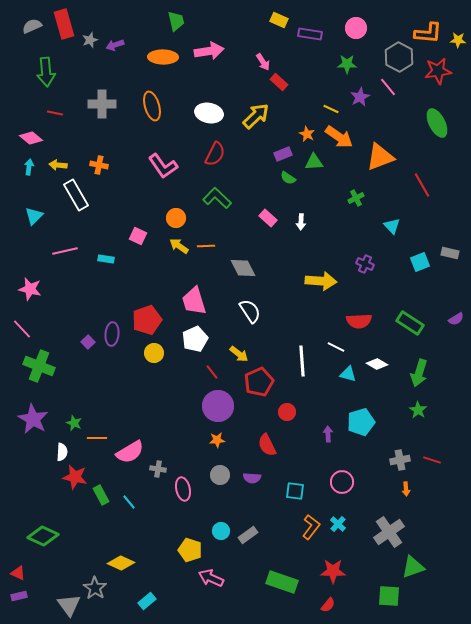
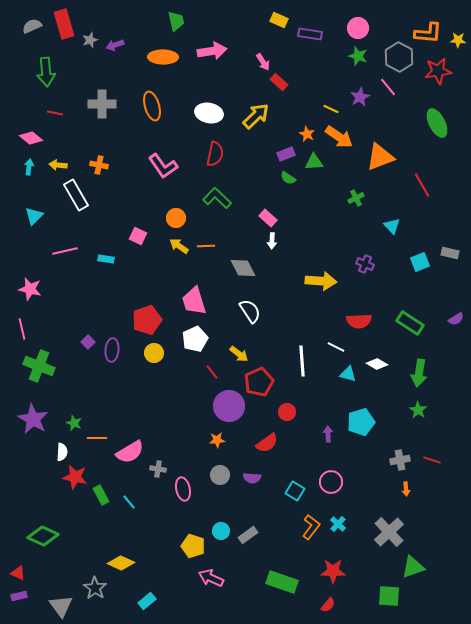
pink circle at (356, 28): moved 2 px right
pink arrow at (209, 51): moved 3 px right
green star at (347, 64): moved 11 px right, 8 px up; rotated 18 degrees clockwise
red semicircle at (215, 154): rotated 15 degrees counterclockwise
purple rectangle at (283, 154): moved 3 px right
white arrow at (301, 222): moved 29 px left, 19 px down
pink line at (22, 329): rotated 30 degrees clockwise
purple ellipse at (112, 334): moved 16 px down
green arrow at (419, 373): rotated 8 degrees counterclockwise
purple circle at (218, 406): moved 11 px right
red semicircle at (267, 445): moved 2 px up; rotated 100 degrees counterclockwise
pink circle at (342, 482): moved 11 px left
cyan square at (295, 491): rotated 24 degrees clockwise
gray cross at (389, 532): rotated 8 degrees counterclockwise
yellow pentagon at (190, 550): moved 3 px right, 4 px up
gray triangle at (69, 605): moved 8 px left, 1 px down
